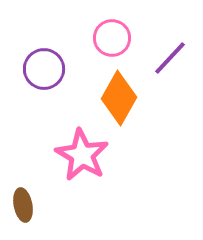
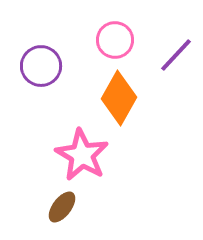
pink circle: moved 3 px right, 2 px down
purple line: moved 6 px right, 3 px up
purple circle: moved 3 px left, 3 px up
brown ellipse: moved 39 px right, 2 px down; rotated 48 degrees clockwise
